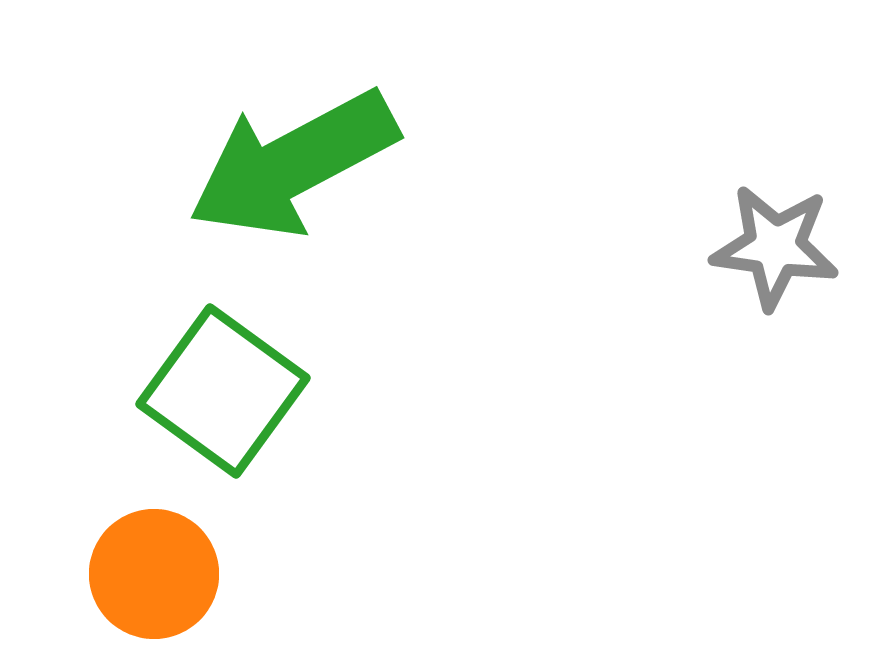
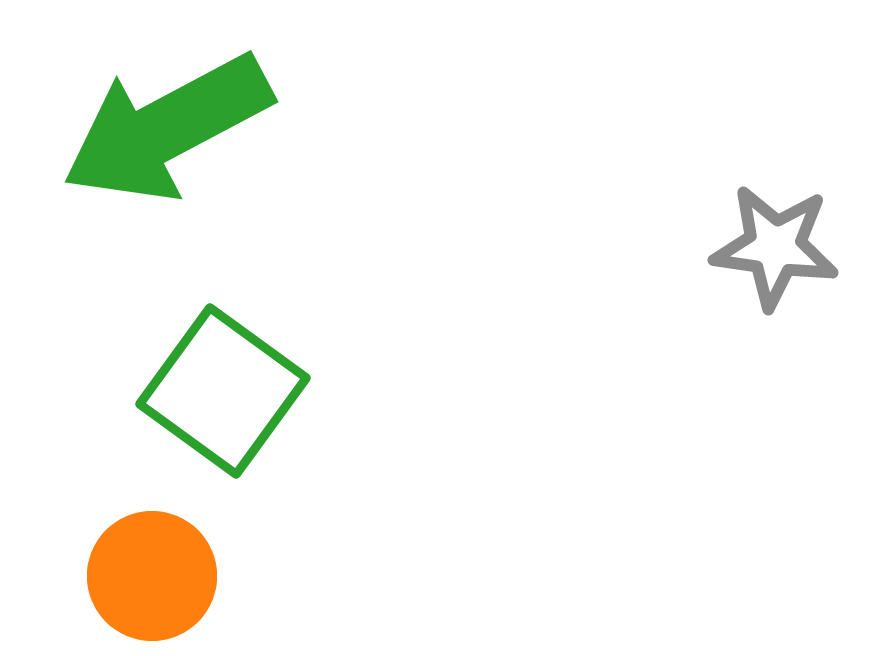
green arrow: moved 126 px left, 36 px up
orange circle: moved 2 px left, 2 px down
